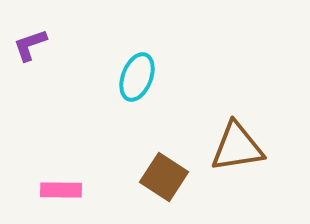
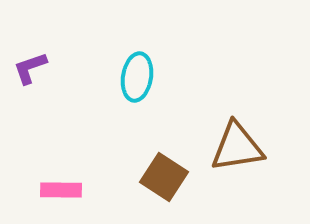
purple L-shape: moved 23 px down
cyan ellipse: rotated 12 degrees counterclockwise
